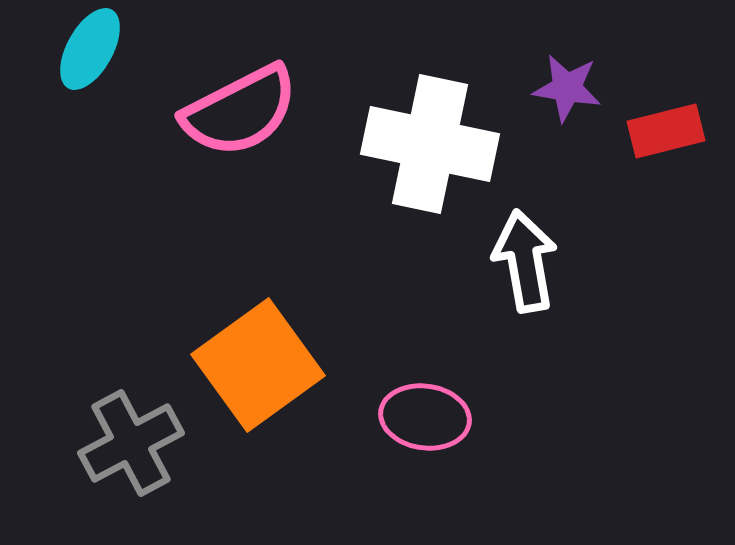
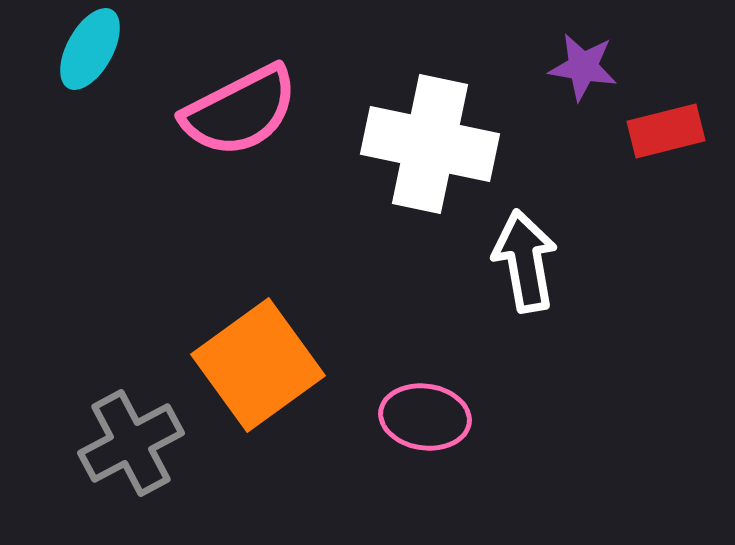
purple star: moved 16 px right, 21 px up
